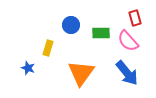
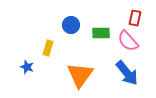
red rectangle: rotated 28 degrees clockwise
blue star: moved 1 px left, 1 px up
orange triangle: moved 1 px left, 2 px down
